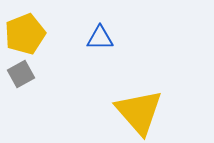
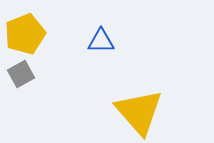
blue triangle: moved 1 px right, 3 px down
